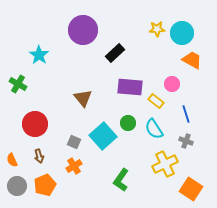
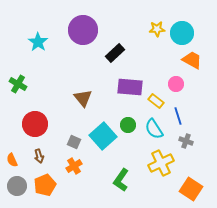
cyan star: moved 1 px left, 13 px up
pink circle: moved 4 px right
blue line: moved 8 px left, 2 px down
green circle: moved 2 px down
yellow cross: moved 4 px left, 1 px up
